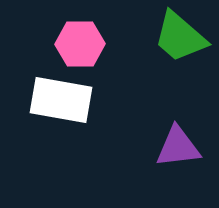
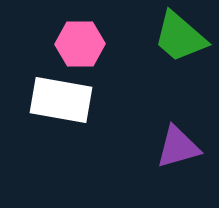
purple triangle: rotated 9 degrees counterclockwise
